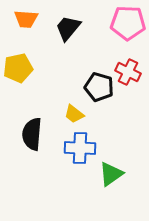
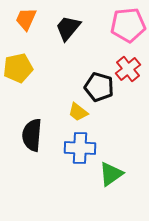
orange trapezoid: rotated 110 degrees clockwise
pink pentagon: moved 2 px down; rotated 8 degrees counterclockwise
red cross: moved 3 px up; rotated 25 degrees clockwise
yellow trapezoid: moved 4 px right, 2 px up
black semicircle: moved 1 px down
